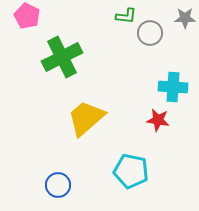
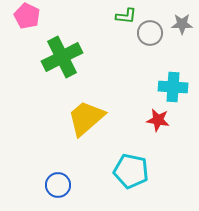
gray star: moved 3 px left, 6 px down
